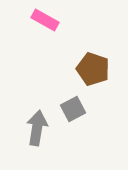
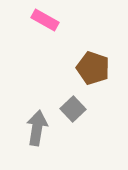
brown pentagon: moved 1 px up
gray square: rotated 15 degrees counterclockwise
